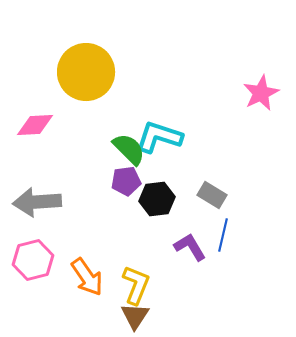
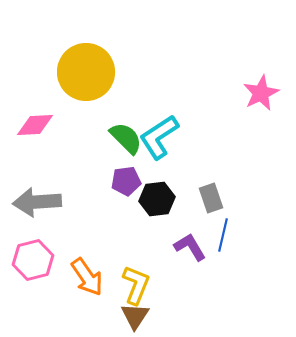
cyan L-shape: rotated 51 degrees counterclockwise
green semicircle: moved 3 px left, 11 px up
gray rectangle: moved 1 px left, 3 px down; rotated 40 degrees clockwise
